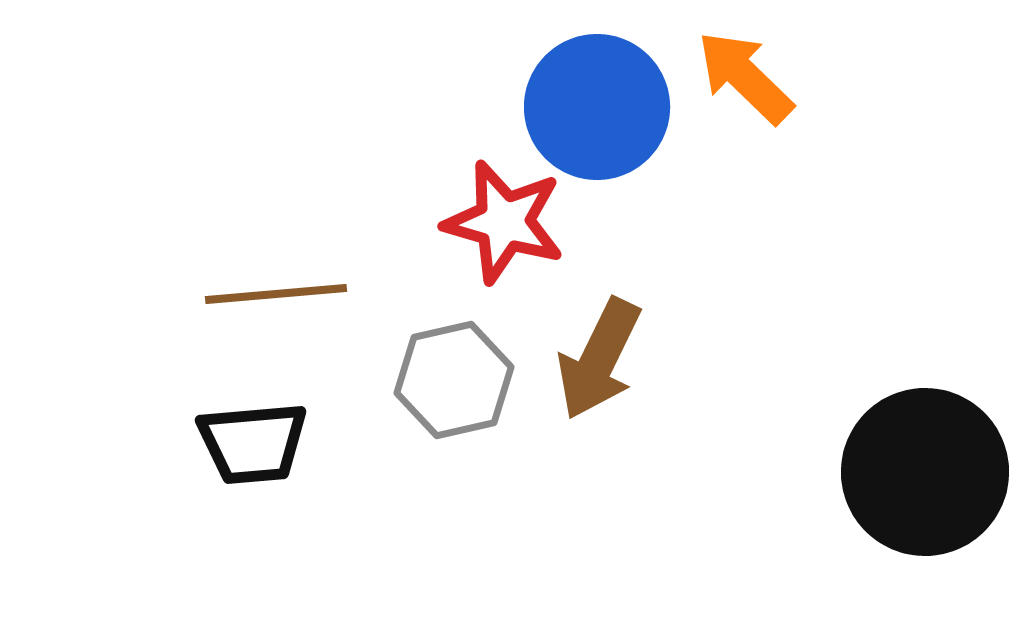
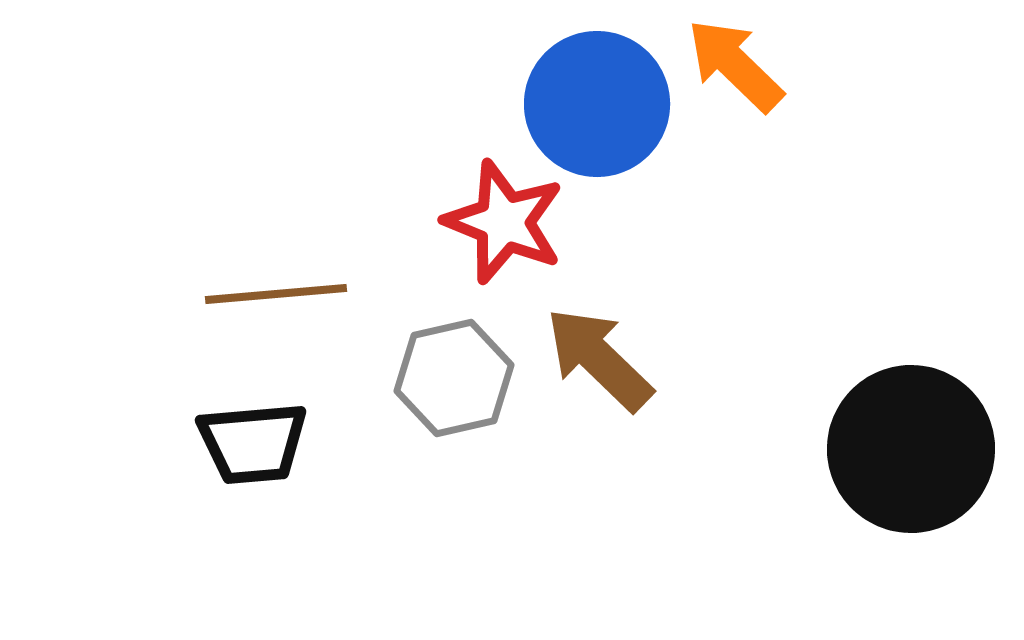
orange arrow: moved 10 px left, 12 px up
blue circle: moved 3 px up
red star: rotated 6 degrees clockwise
brown arrow: rotated 108 degrees clockwise
gray hexagon: moved 2 px up
black circle: moved 14 px left, 23 px up
